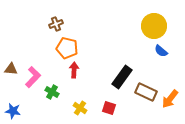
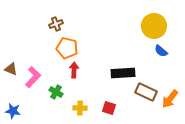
brown triangle: rotated 16 degrees clockwise
black rectangle: moved 1 px right, 4 px up; rotated 50 degrees clockwise
green cross: moved 4 px right
yellow cross: rotated 32 degrees counterclockwise
